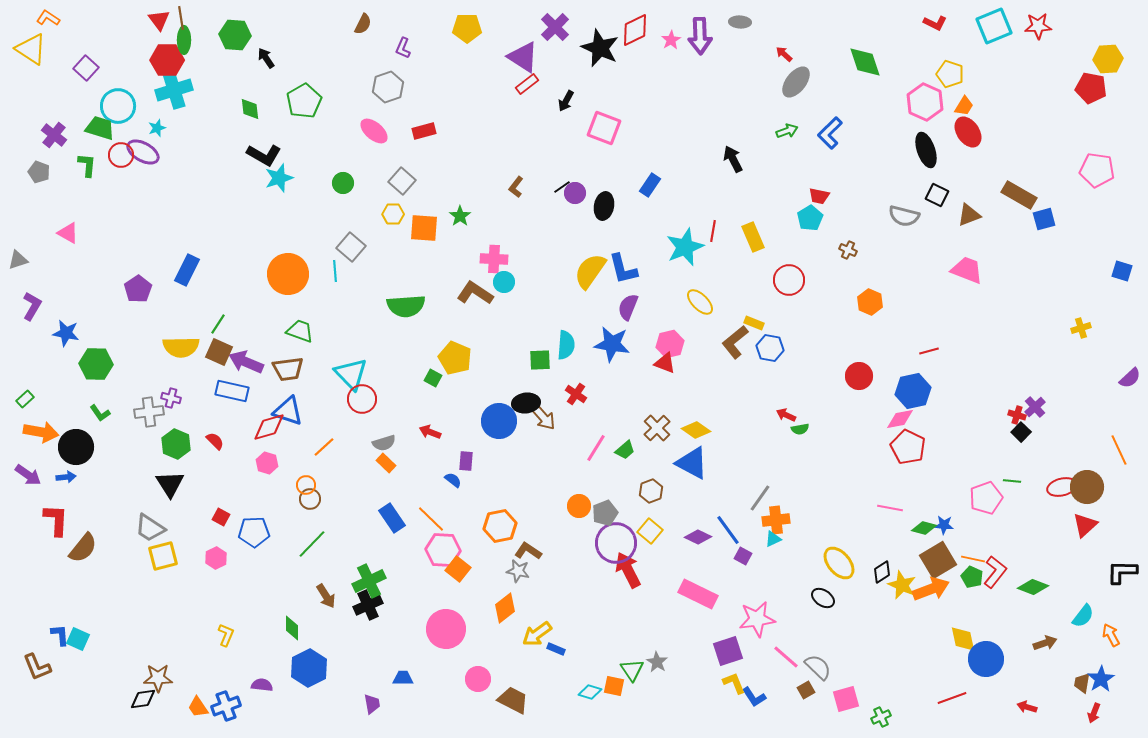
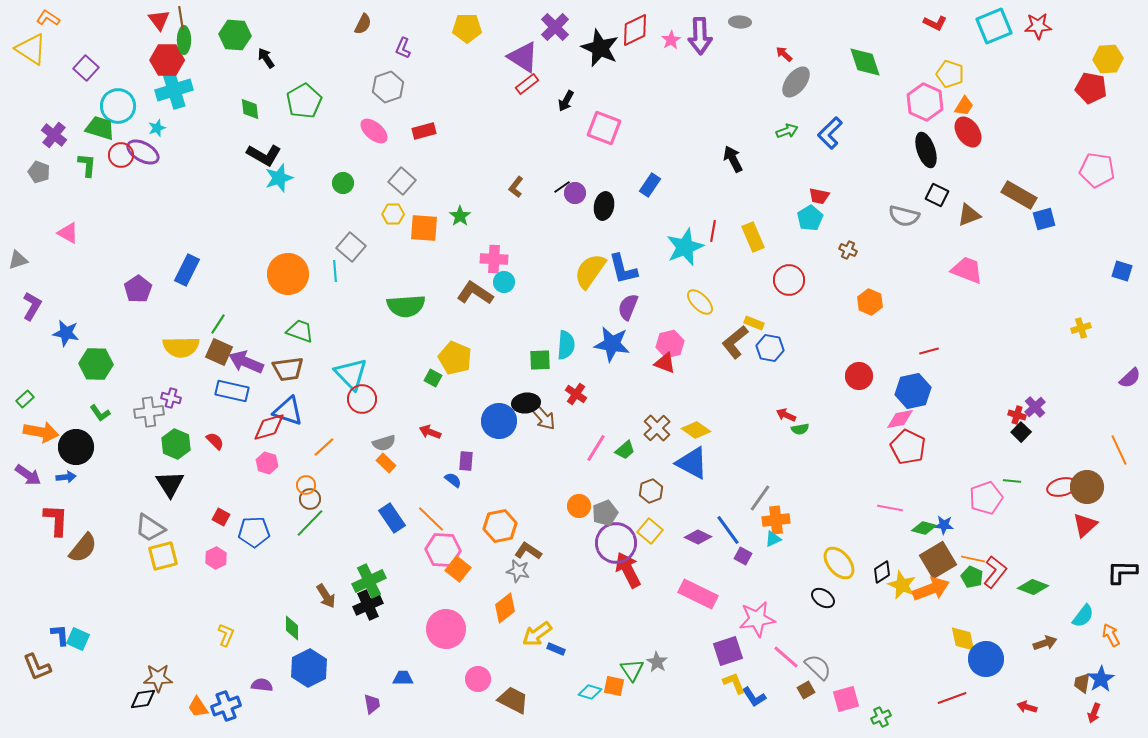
green line at (312, 544): moved 2 px left, 21 px up
